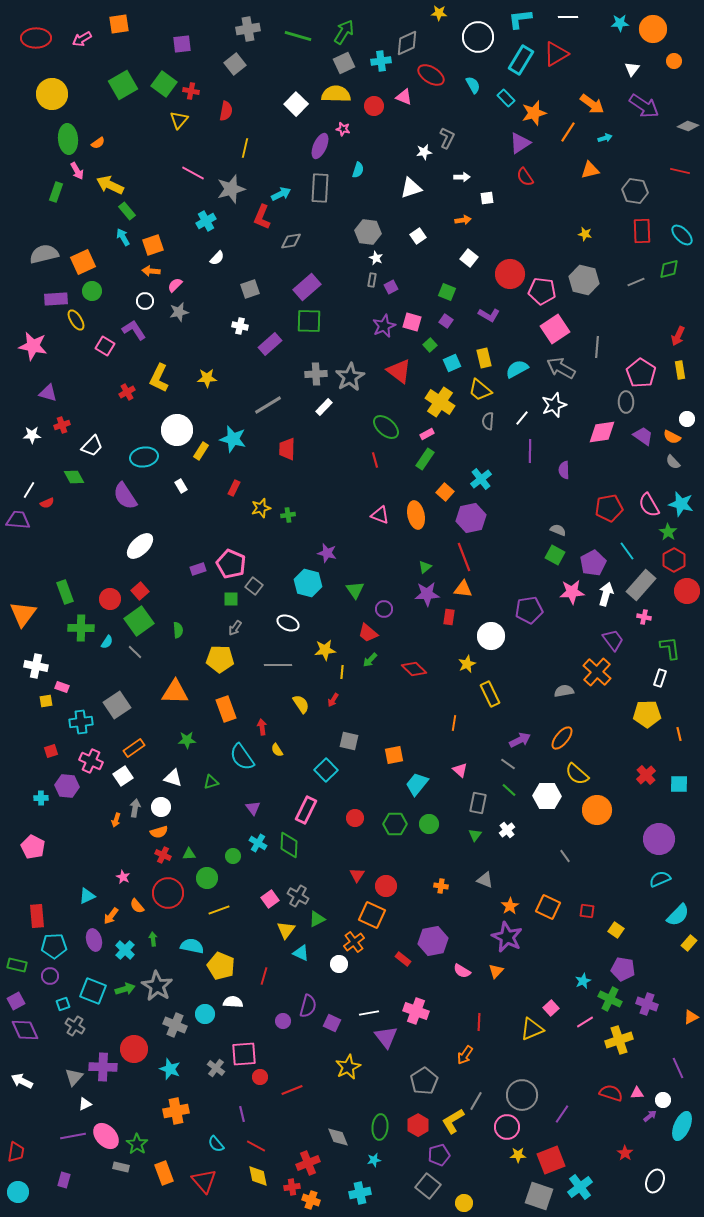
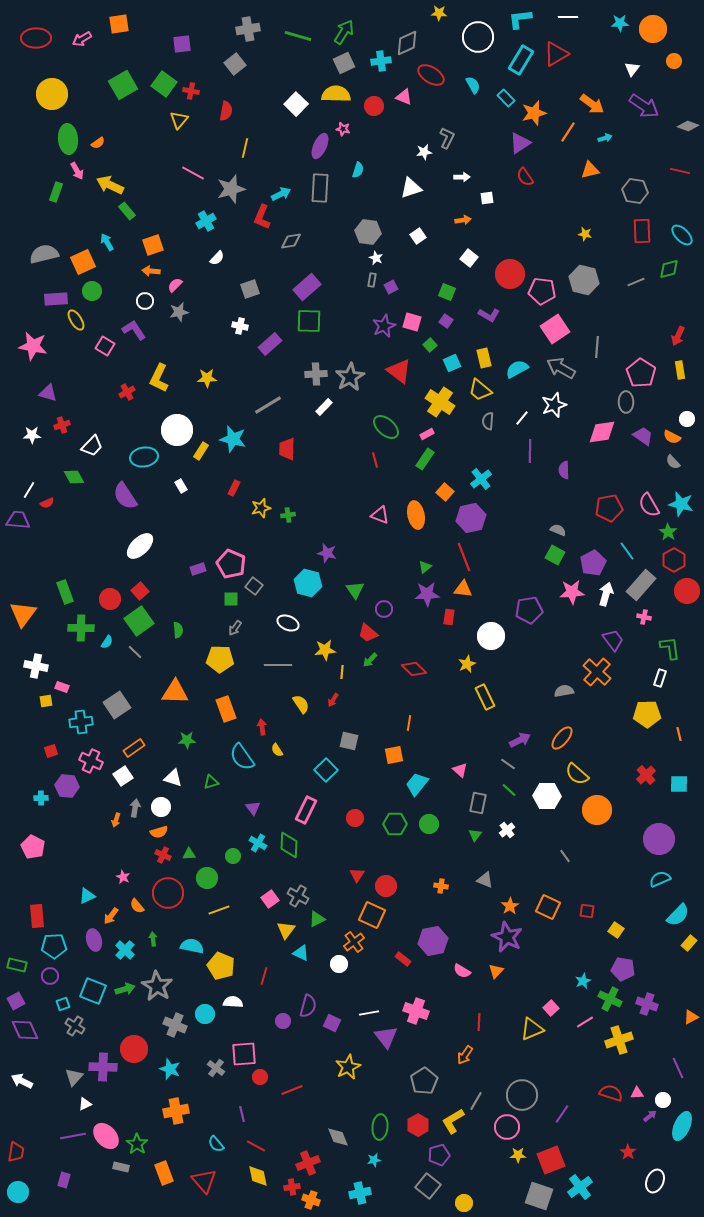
cyan arrow at (123, 237): moved 16 px left, 5 px down
yellow rectangle at (490, 694): moved 5 px left, 3 px down
orange line at (454, 723): moved 45 px left
red star at (625, 1153): moved 3 px right, 1 px up
